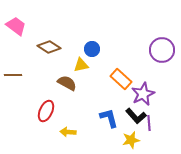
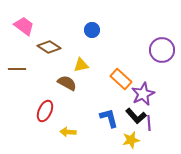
pink trapezoid: moved 8 px right
blue circle: moved 19 px up
brown line: moved 4 px right, 6 px up
red ellipse: moved 1 px left
